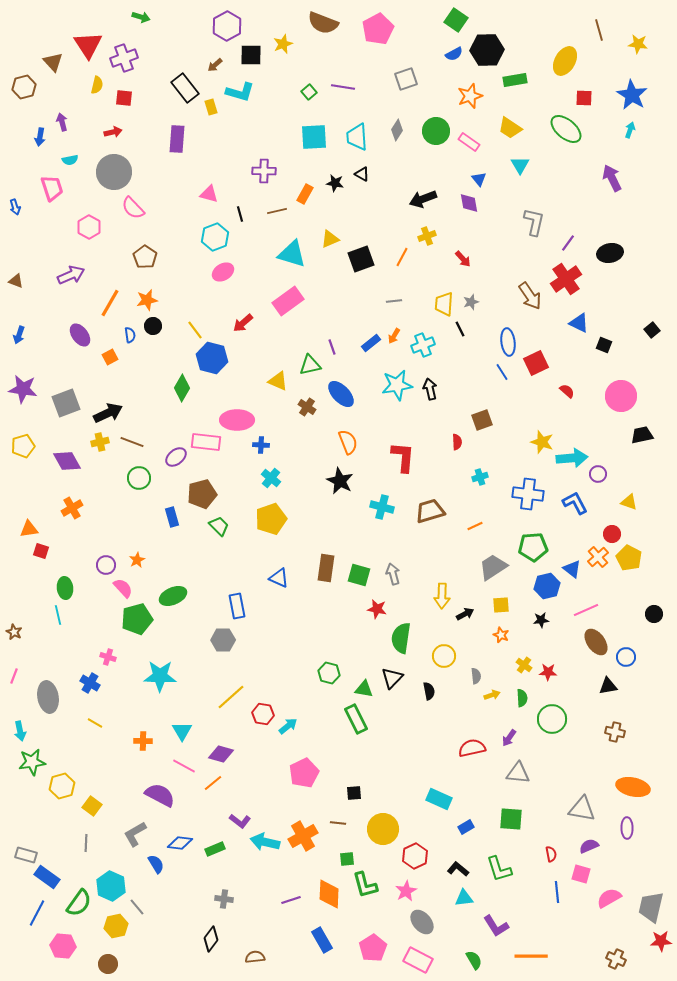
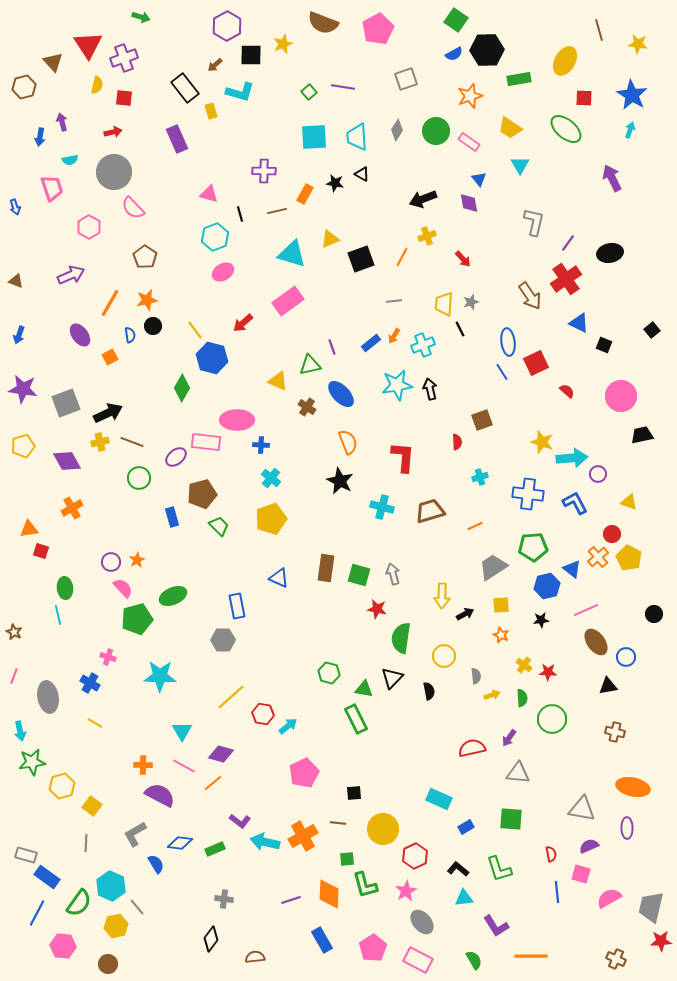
green rectangle at (515, 80): moved 4 px right, 1 px up
yellow rectangle at (211, 107): moved 4 px down
purple rectangle at (177, 139): rotated 28 degrees counterclockwise
purple circle at (106, 565): moved 5 px right, 3 px up
orange cross at (143, 741): moved 24 px down
